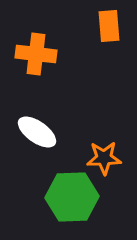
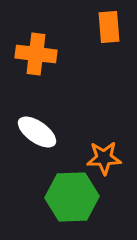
orange rectangle: moved 1 px down
